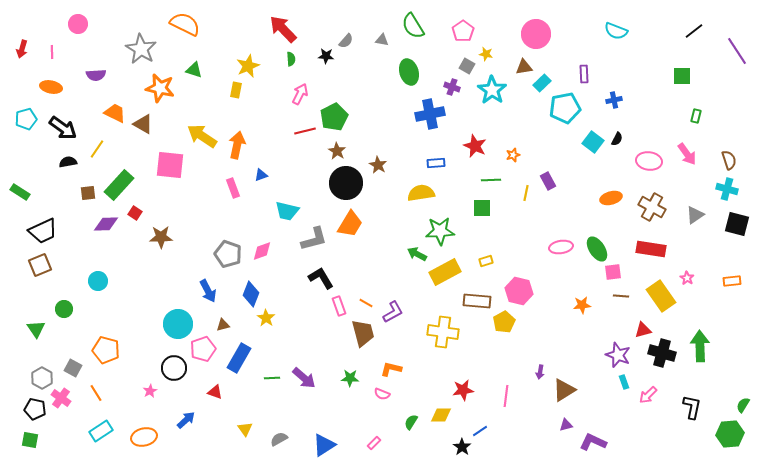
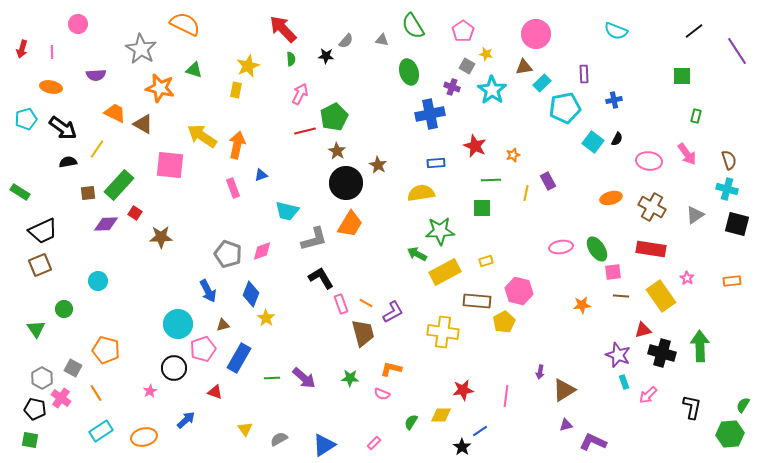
pink rectangle at (339, 306): moved 2 px right, 2 px up
